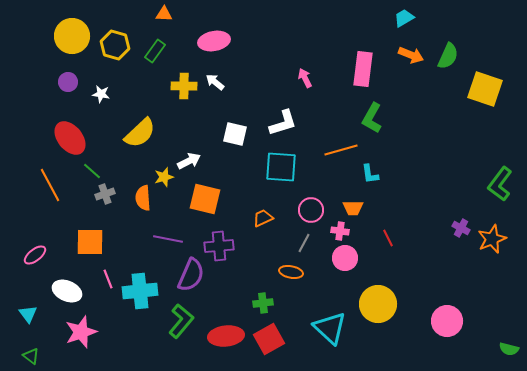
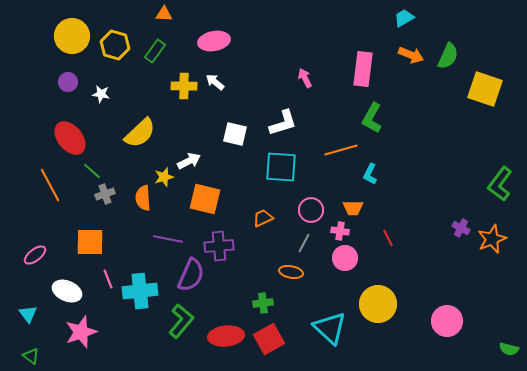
cyan L-shape at (370, 174): rotated 35 degrees clockwise
